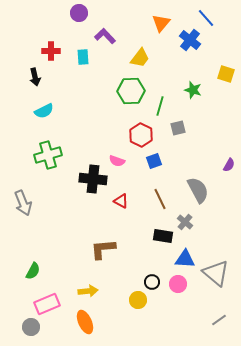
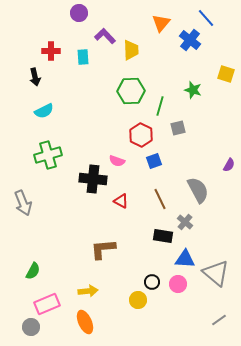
yellow trapezoid: moved 9 px left, 8 px up; rotated 40 degrees counterclockwise
